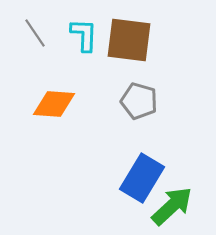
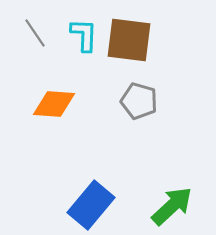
blue rectangle: moved 51 px left, 27 px down; rotated 9 degrees clockwise
